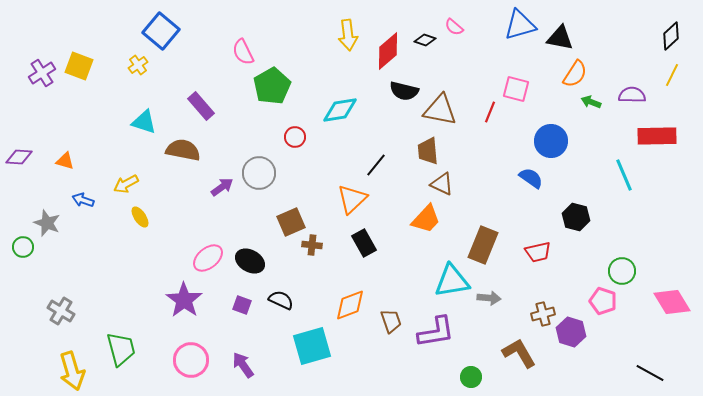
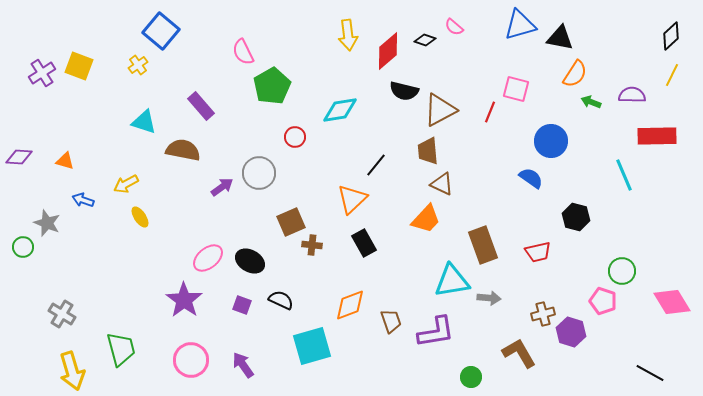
brown triangle at (440, 110): rotated 39 degrees counterclockwise
brown rectangle at (483, 245): rotated 42 degrees counterclockwise
gray cross at (61, 311): moved 1 px right, 3 px down
